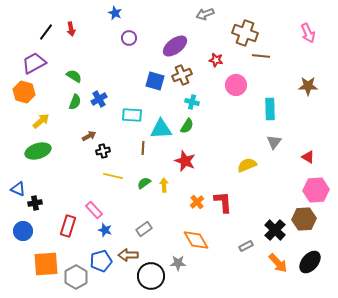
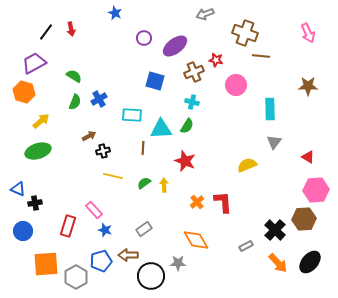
purple circle at (129, 38): moved 15 px right
brown cross at (182, 75): moved 12 px right, 3 px up
